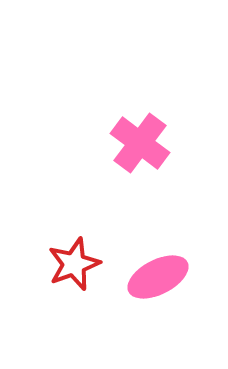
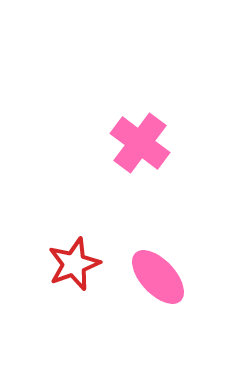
pink ellipse: rotated 74 degrees clockwise
